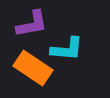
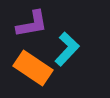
cyan L-shape: rotated 52 degrees counterclockwise
